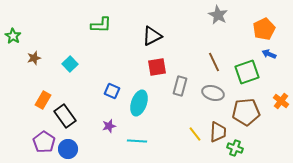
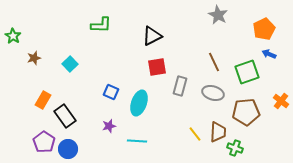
blue square: moved 1 px left, 1 px down
